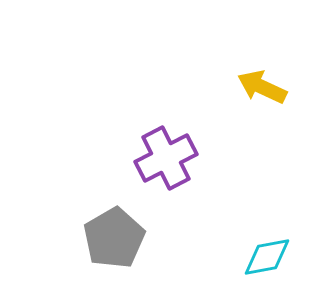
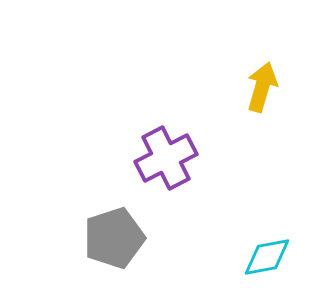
yellow arrow: rotated 81 degrees clockwise
gray pentagon: rotated 12 degrees clockwise
